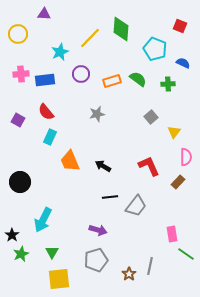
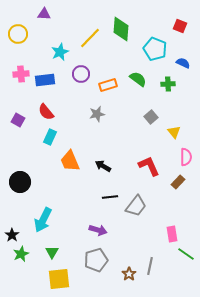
orange rectangle: moved 4 px left, 4 px down
yellow triangle: rotated 16 degrees counterclockwise
